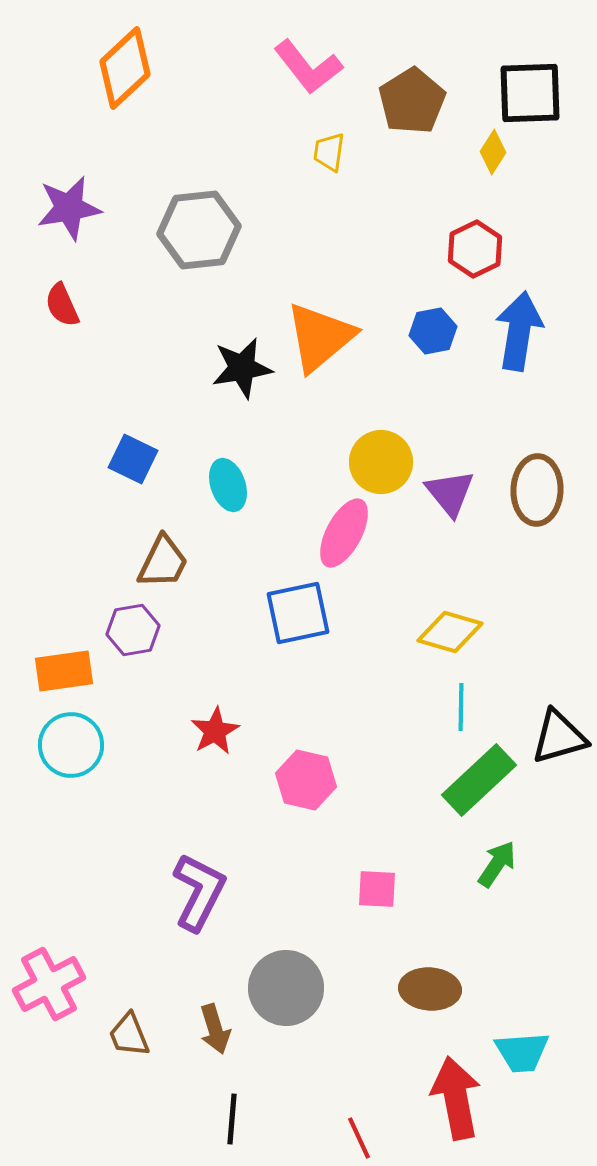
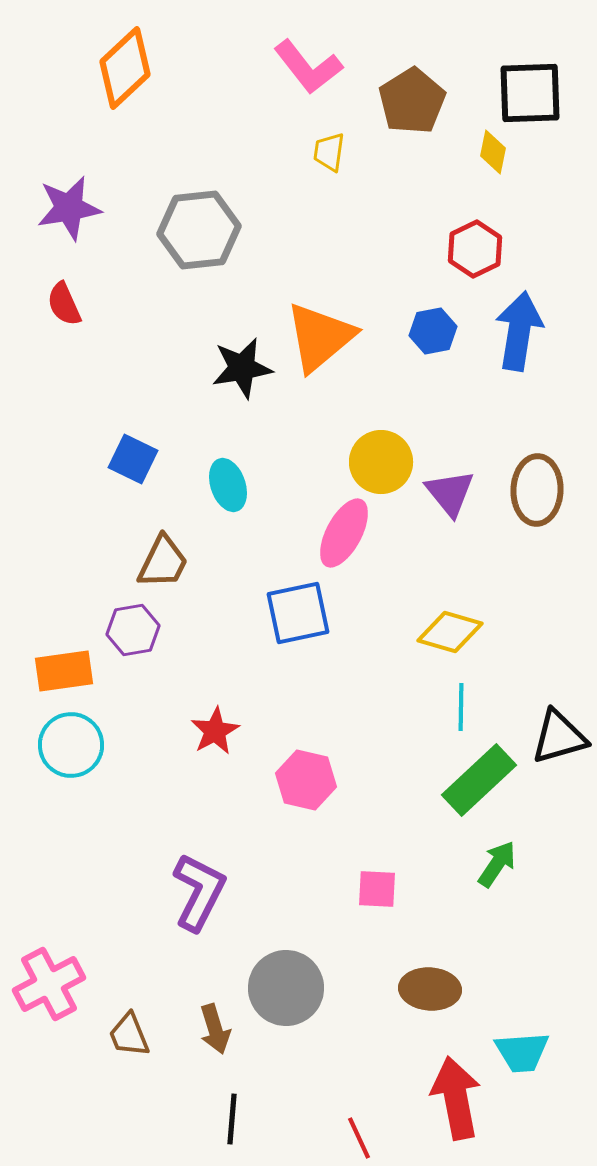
yellow diamond at (493, 152): rotated 21 degrees counterclockwise
red semicircle at (62, 305): moved 2 px right, 1 px up
